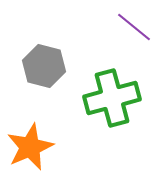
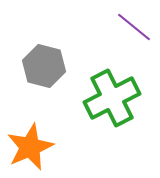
green cross: rotated 12 degrees counterclockwise
